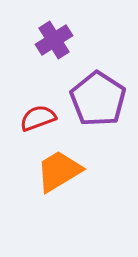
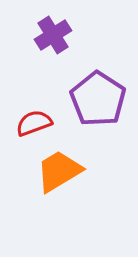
purple cross: moved 1 px left, 5 px up
red semicircle: moved 4 px left, 5 px down
